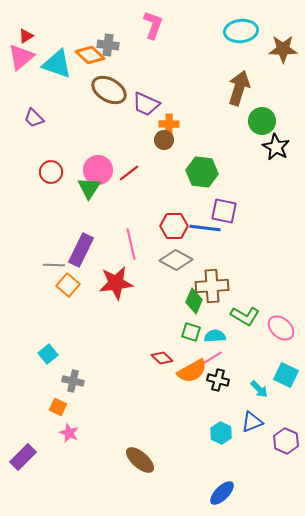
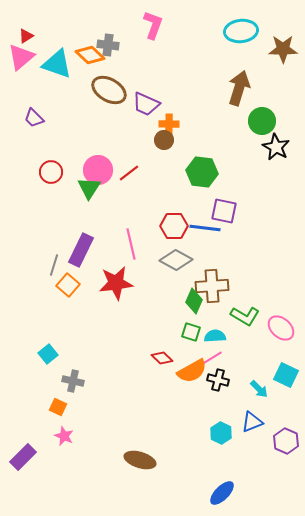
gray line at (54, 265): rotated 75 degrees counterclockwise
pink star at (69, 433): moved 5 px left, 3 px down
brown ellipse at (140, 460): rotated 24 degrees counterclockwise
